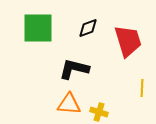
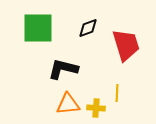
red trapezoid: moved 2 px left, 4 px down
black L-shape: moved 11 px left
yellow line: moved 25 px left, 5 px down
orange triangle: moved 1 px left; rotated 10 degrees counterclockwise
yellow cross: moved 3 px left, 4 px up; rotated 12 degrees counterclockwise
